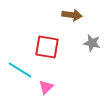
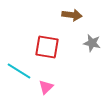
cyan line: moved 1 px left, 1 px down
